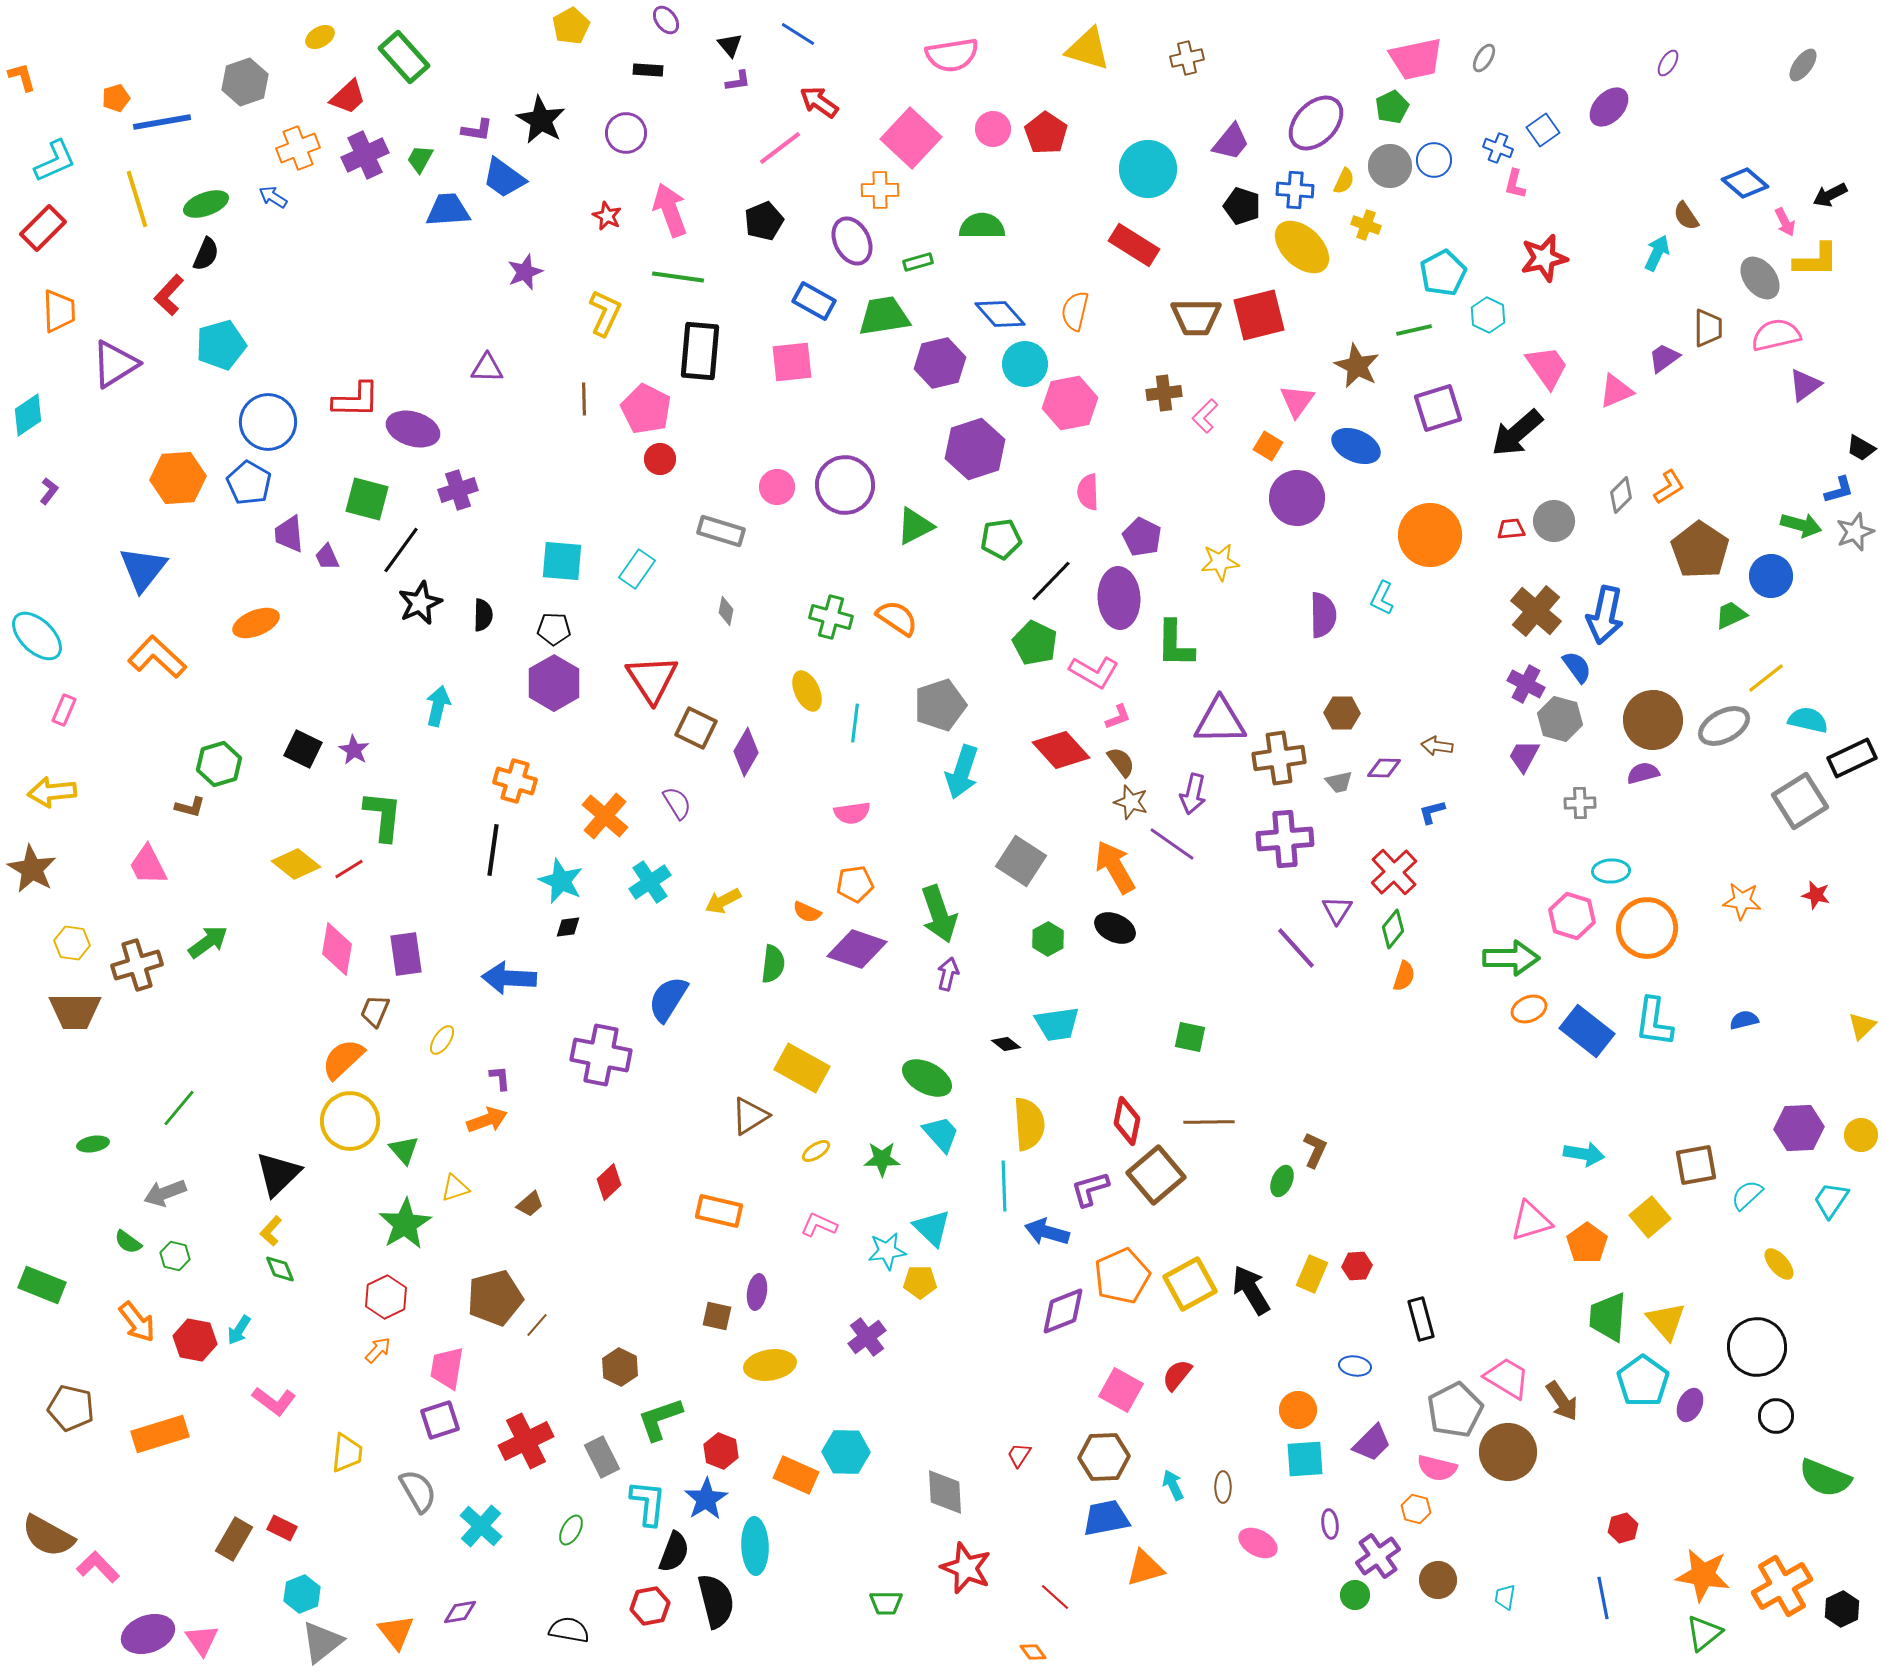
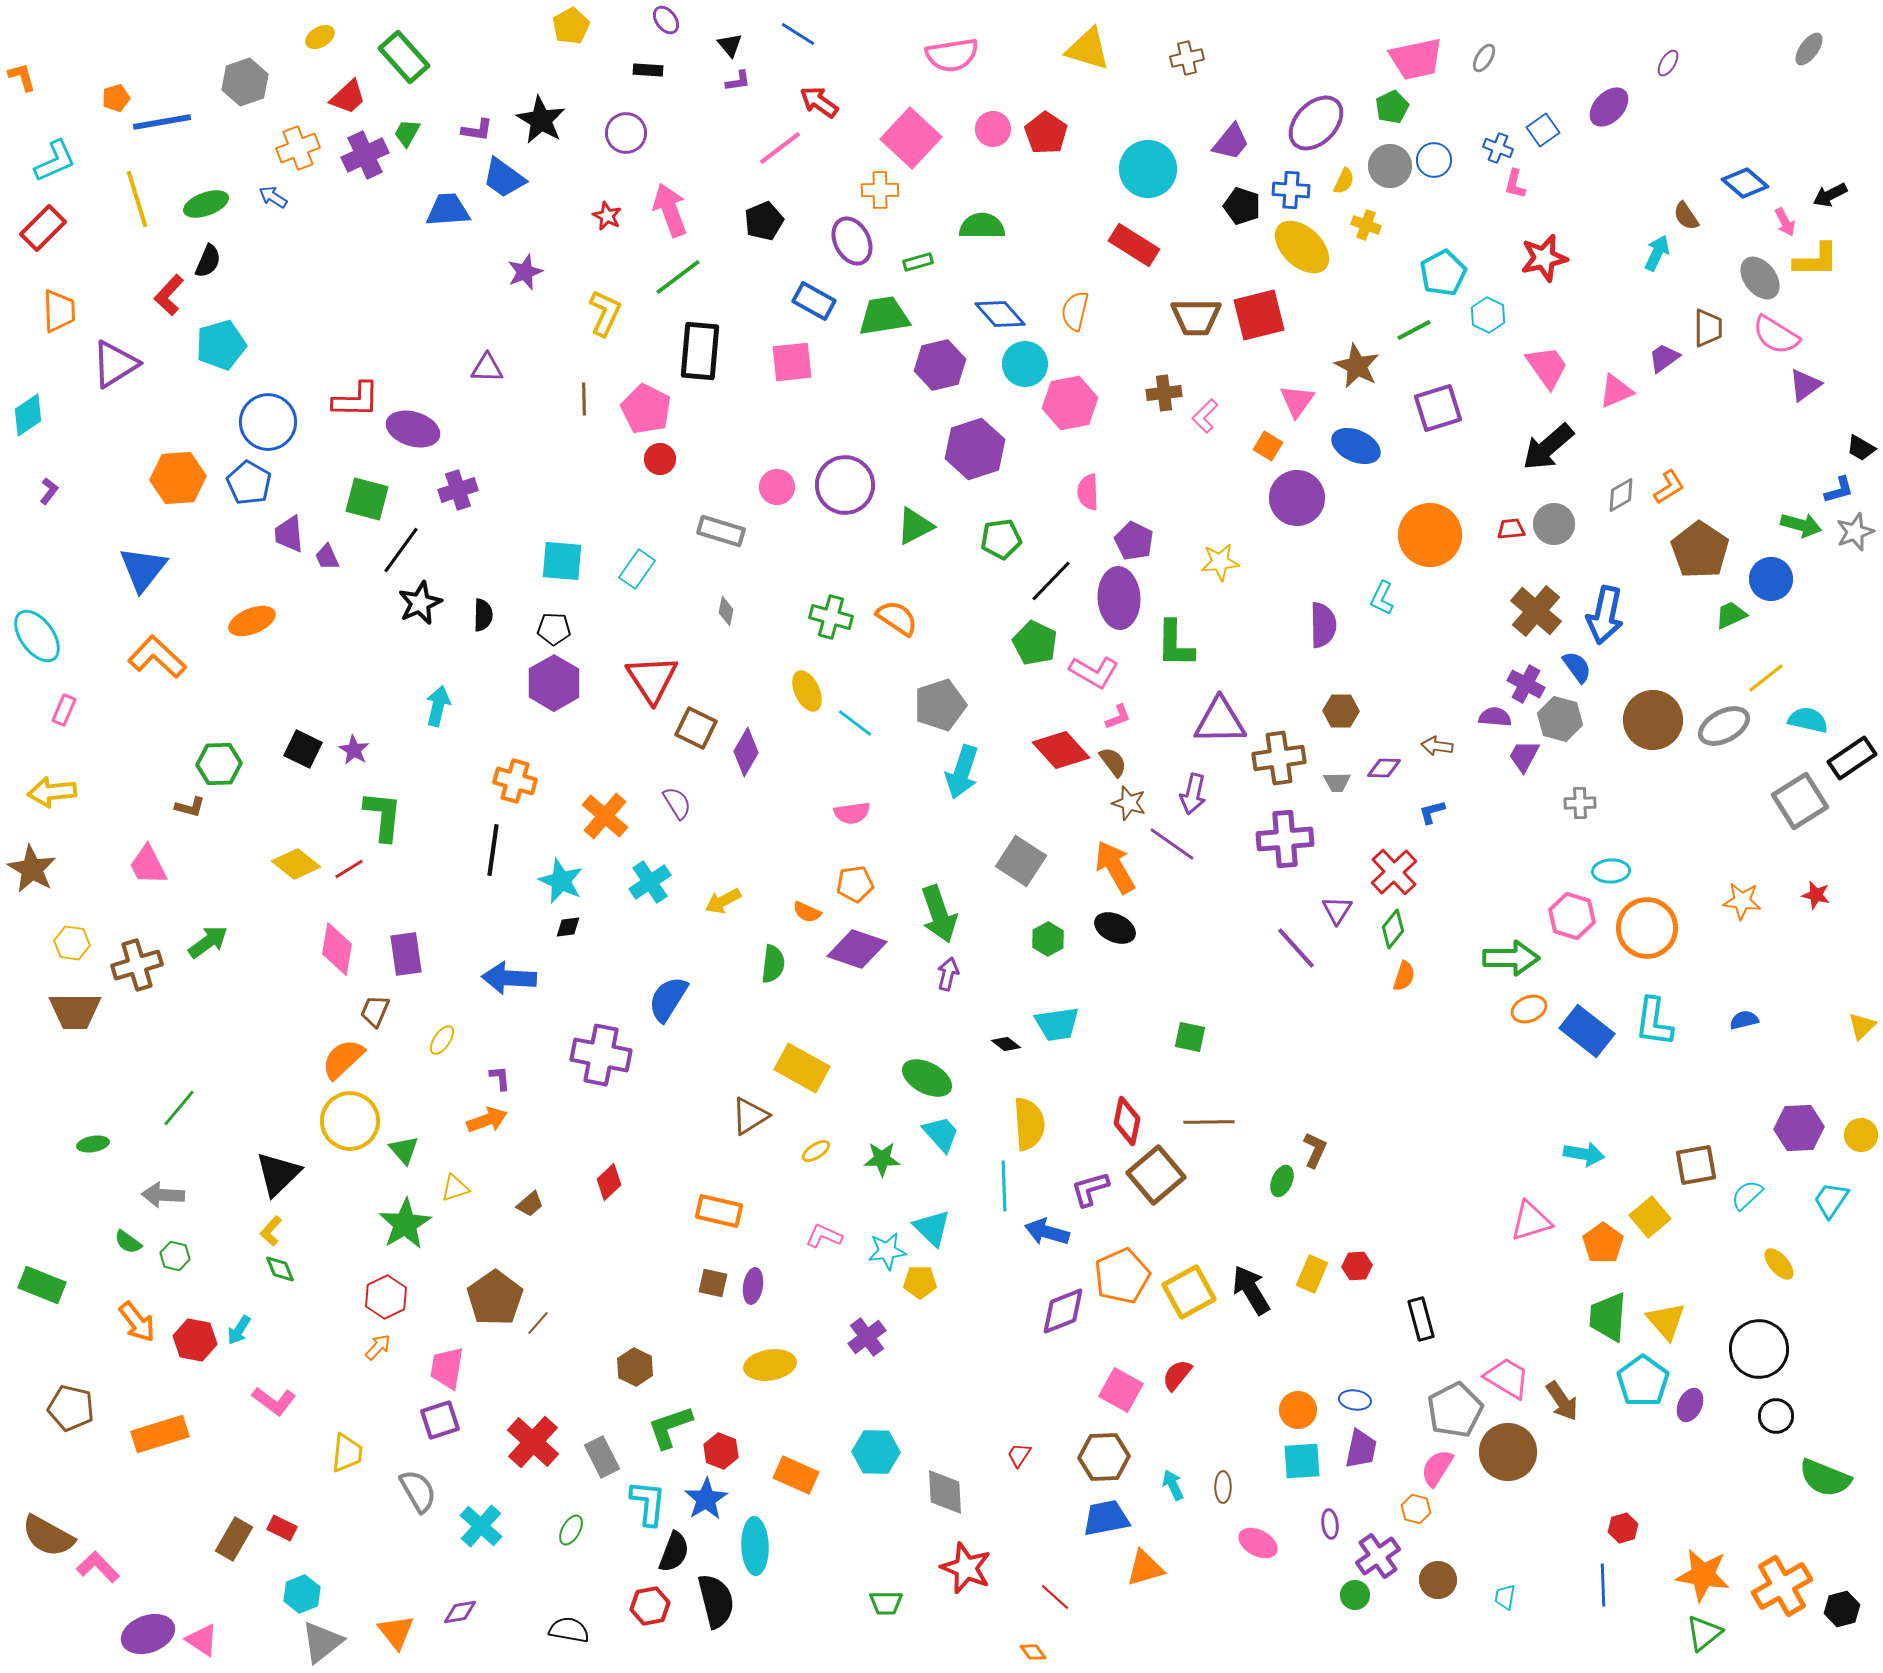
gray ellipse at (1803, 65): moved 6 px right, 16 px up
green trapezoid at (420, 159): moved 13 px left, 26 px up
blue cross at (1295, 190): moved 4 px left
black semicircle at (206, 254): moved 2 px right, 7 px down
green line at (678, 277): rotated 45 degrees counterclockwise
green line at (1414, 330): rotated 15 degrees counterclockwise
pink semicircle at (1776, 335): rotated 135 degrees counterclockwise
purple hexagon at (940, 363): moved 2 px down
black arrow at (1517, 433): moved 31 px right, 14 px down
gray diamond at (1621, 495): rotated 15 degrees clockwise
gray circle at (1554, 521): moved 3 px down
purple pentagon at (1142, 537): moved 8 px left, 4 px down
blue circle at (1771, 576): moved 3 px down
purple semicircle at (1323, 615): moved 10 px down
orange ellipse at (256, 623): moved 4 px left, 2 px up
cyan ellipse at (37, 636): rotated 10 degrees clockwise
brown hexagon at (1342, 713): moved 1 px left, 2 px up
cyan line at (855, 723): rotated 60 degrees counterclockwise
black rectangle at (1852, 758): rotated 9 degrees counterclockwise
brown semicircle at (1121, 762): moved 8 px left
green hexagon at (219, 764): rotated 15 degrees clockwise
purple semicircle at (1643, 773): moved 148 px left, 56 px up; rotated 20 degrees clockwise
gray trapezoid at (1339, 782): moved 2 px left; rotated 12 degrees clockwise
brown star at (1131, 802): moved 2 px left, 1 px down
gray arrow at (165, 1193): moved 2 px left, 2 px down; rotated 24 degrees clockwise
pink L-shape at (819, 1225): moved 5 px right, 11 px down
orange pentagon at (1587, 1243): moved 16 px right
yellow square at (1190, 1284): moved 1 px left, 8 px down
purple ellipse at (757, 1292): moved 4 px left, 6 px up
brown pentagon at (495, 1298): rotated 20 degrees counterclockwise
brown square at (717, 1316): moved 4 px left, 33 px up
brown line at (537, 1325): moved 1 px right, 2 px up
black circle at (1757, 1347): moved 2 px right, 2 px down
orange arrow at (378, 1350): moved 3 px up
blue ellipse at (1355, 1366): moved 34 px down
brown hexagon at (620, 1367): moved 15 px right
green L-shape at (660, 1419): moved 10 px right, 8 px down
red cross at (526, 1441): moved 7 px right, 1 px down; rotated 22 degrees counterclockwise
purple trapezoid at (1372, 1443): moved 11 px left, 6 px down; rotated 33 degrees counterclockwise
cyan hexagon at (846, 1452): moved 30 px right
cyan square at (1305, 1459): moved 3 px left, 2 px down
pink semicircle at (1437, 1468): rotated 108 degrees clockwise
blue line at (1603, 1598): moved 13 px up; rotated 9 degrees clockwise
black hexagon at (1842, 1609): rotated 12 degrees clockwise
pink triangle at (202, 1640): rotated 21 degrees counterclockwise
